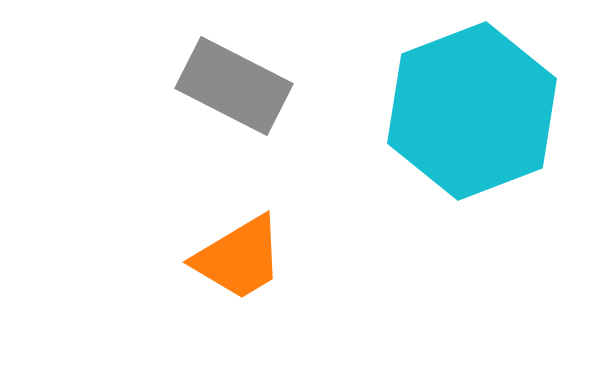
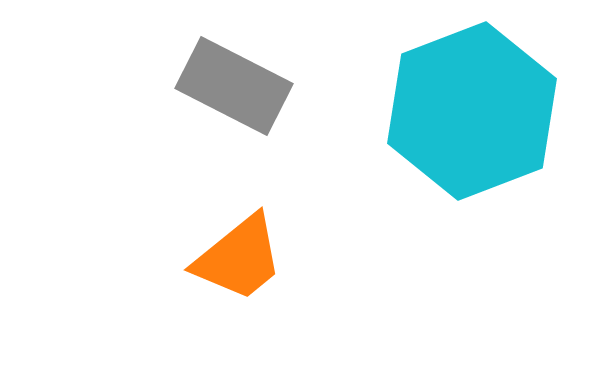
orange trapezoid: rotated 8 degrees counterclockwise
